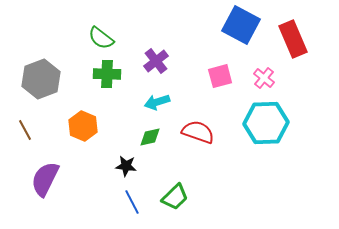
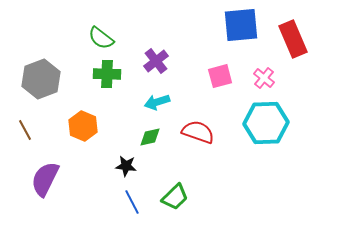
blue square: rotated 33 degrees counterclockwise
